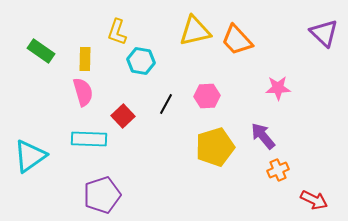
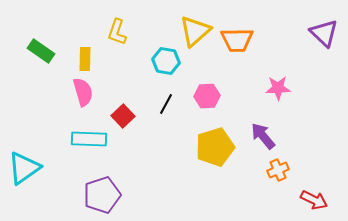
yellow triangle: rotated 28 degrees counterclockwise
orange trapezoid: rotated 48 degrees counterclockwise
cyan hexagon: moved 25 px right
cyan triangle: moved 6 px left, 12 px down
